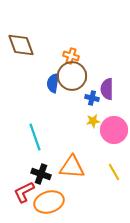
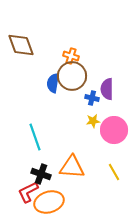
red L-shape: moved 4 px right
